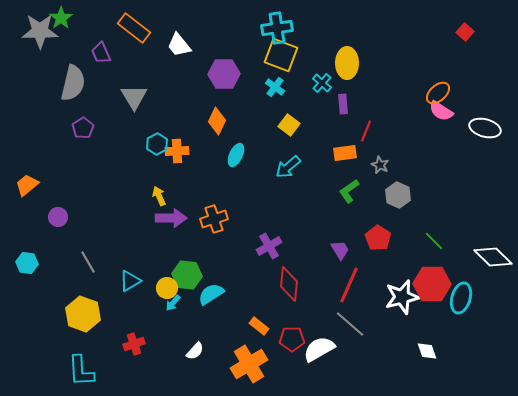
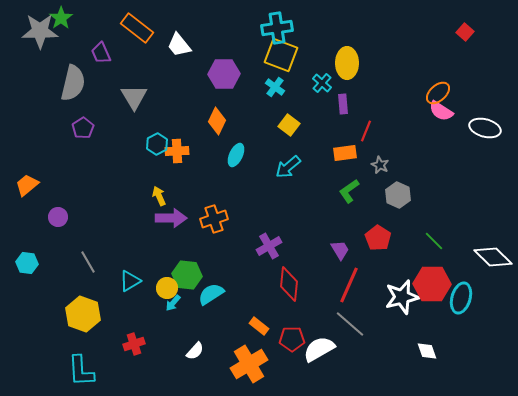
orange rectangle at (134, 28): moved 3 px right
